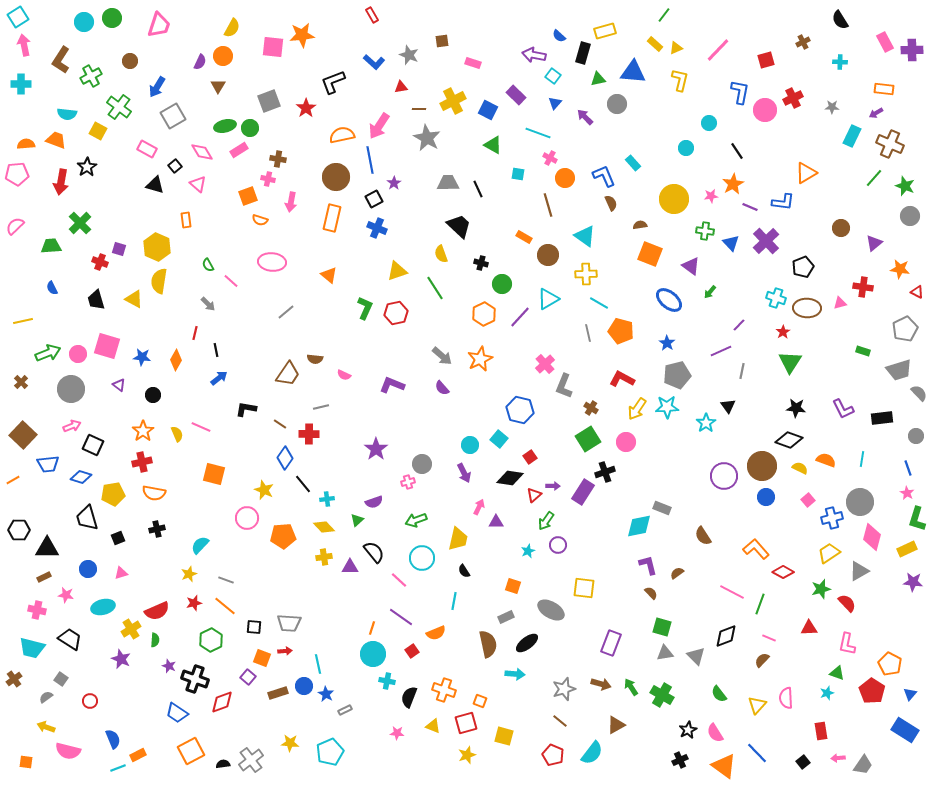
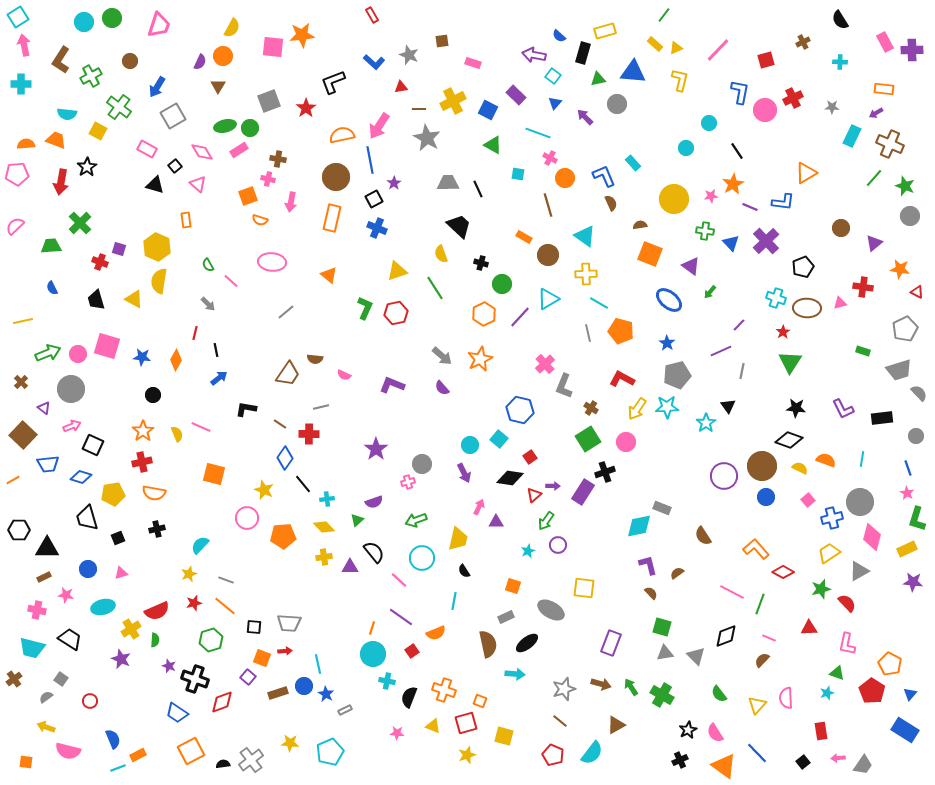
purple triangle at (119, 385): moved 75 px left, 23 px down
green hexagon at (211, 640): rotated 10 degrees clockwise
